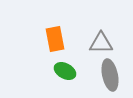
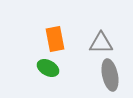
green ellipse: moved 17 px left, 3 px up
